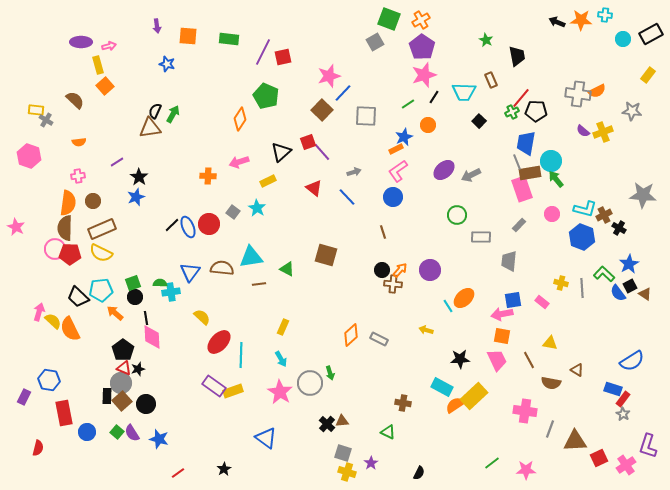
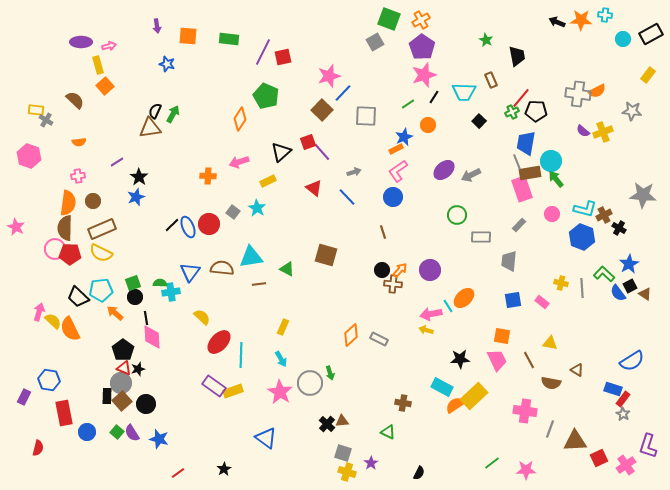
pink arrow at (502, 314): moved 71 px left
